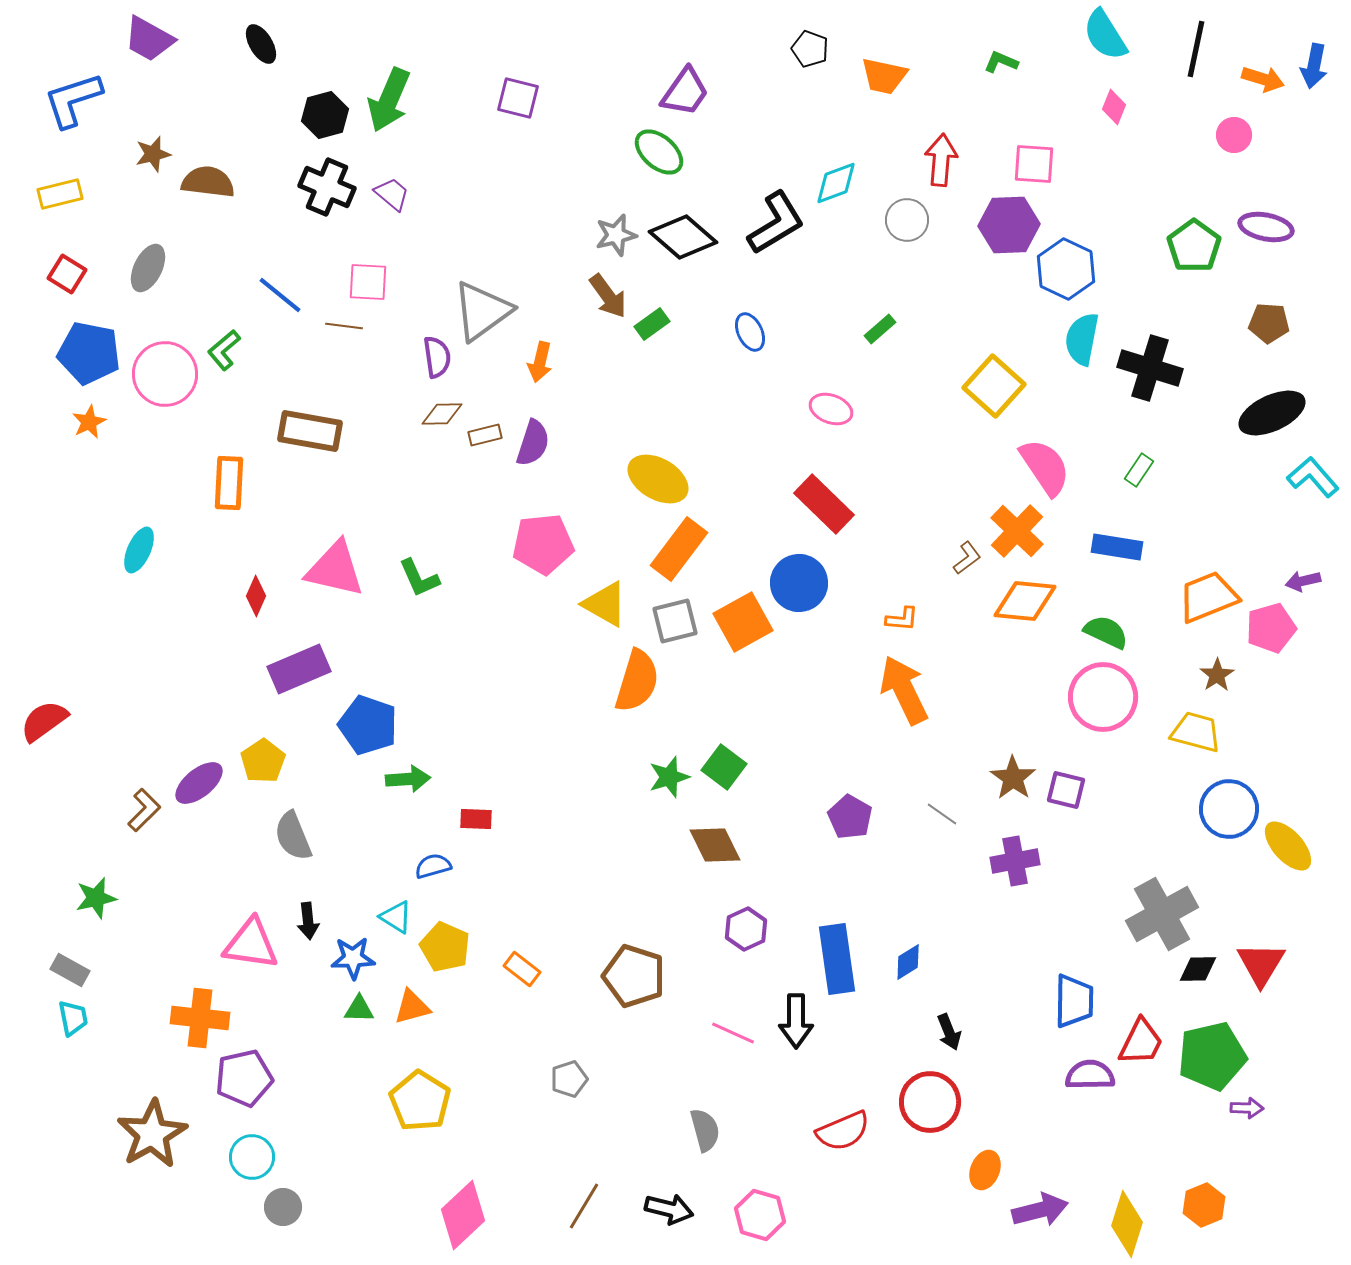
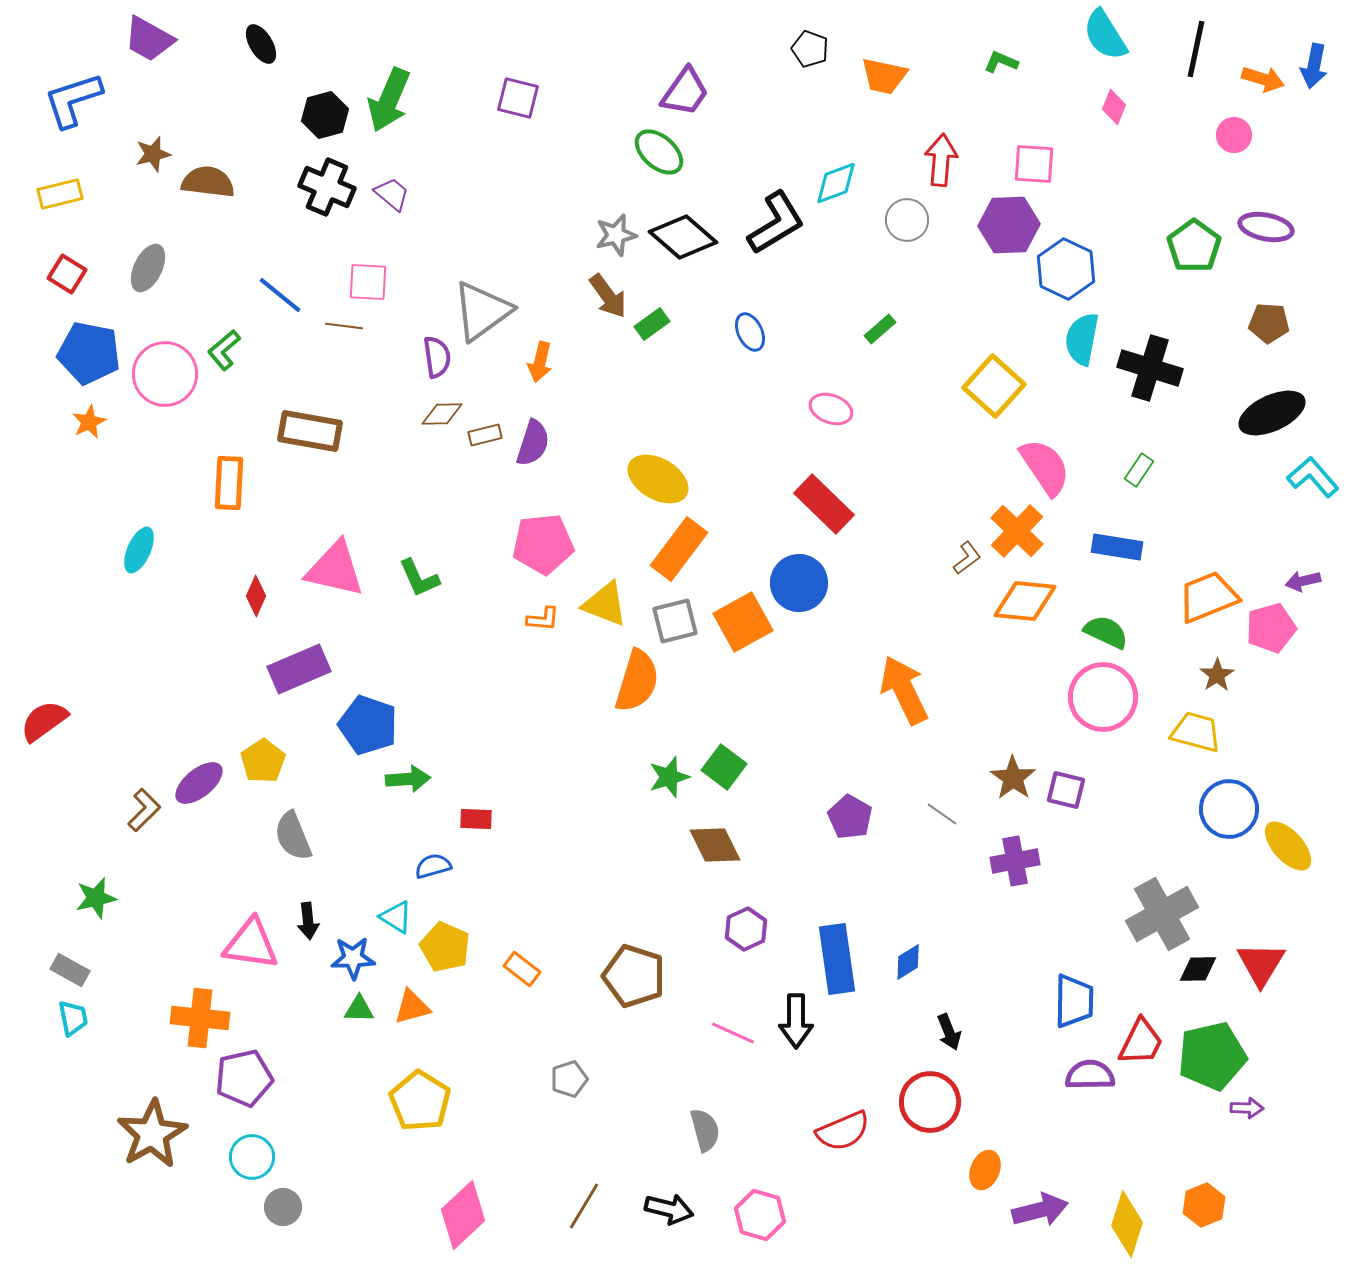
yellow triangle at (605, 604): rotated 9 degrees counterclockwise
orange L-shape at (902, 619): moved 359 px left
